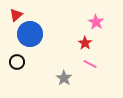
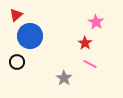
blue circle: moved 2 px down
